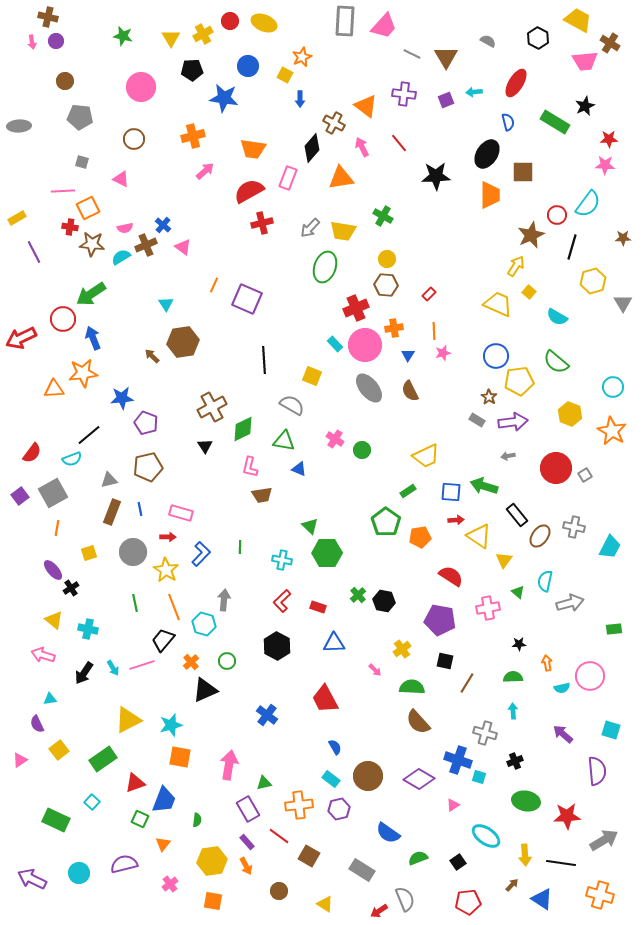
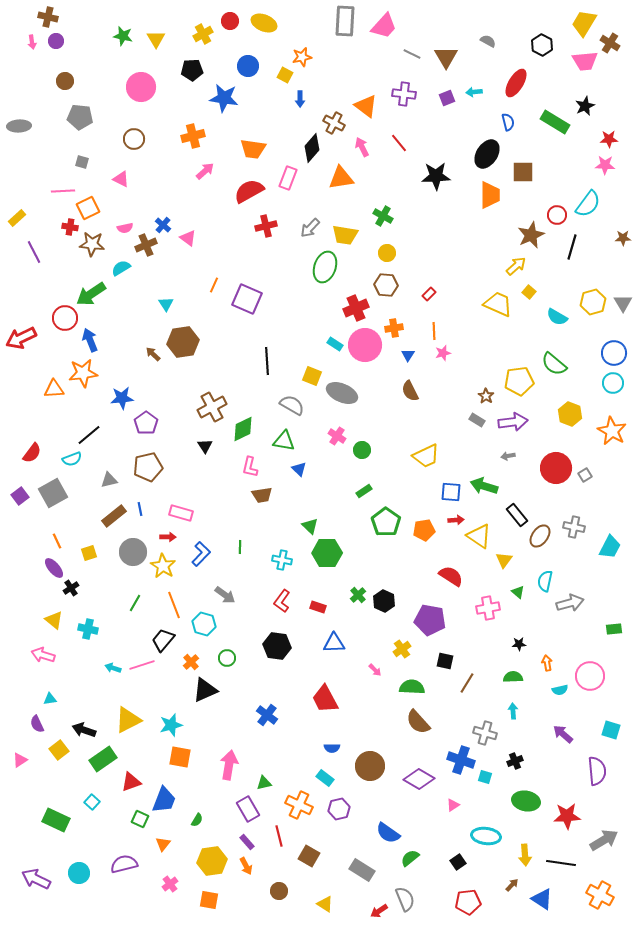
yellow trapezoid at (578, 20): moved 6 px right, 3 px down; rotated 88 degrees counterclockwise
yellow triangle at (171, 38): moved 15 px left, 1 px down
black hexagon at (538, 38): moved 4 px right, 7 px down
orange star at (302, 57): rotated 12 degrees clockwise
purple square at (446, 100): moved 1 px right, 2 px up
yellow rectangle at (17, 218): rotated 12 degrees counterclockwise
red cross at (262, 223): moved 4 px right, 3 px down
yellow trapezoid at (343, 231): moved 2 px right, 4 px down
pink triangle at (183, 247): moved 5 px right, 9 px up
cyan semicircle at (121, 257): moved 11 px down
yellow circle at (387, 259): moved 6 px up
yellow arrow at (516, 266): rotated 15 degrees clockwise
yellow hexagon at (593, 281): moved 21 px down
red circle at (63, 319): moved 2 px right, 1 px up
blue arrow at (93, 338): moved 3 px left, 2 px down
cyan rectangle at (335, 344): rotated 14 degrees counterclockwise
brown arrow at (152, 356): moved 1 px right, 2 px up
blue circle at (496, 356): moved 118 px right, 3 px up
black line at (264, 360): moved 3 px right, 1 px down
green semicircle at (556, 362): moved 2 px left, 2 px down
cyan circle at (613, 387): moved 4 px up
gray ellipse at (369, 388): moved 27 px left, 5 px down; rotated 28 degrees counterclockwise
brown star at (489, 397): moved 3 px left, 1 px up
purple pentagon at (146, 423): rotated 15 degrees clockwise
pink cross at (335, 439): moved 2 px right, 3 px up
blue triangle at (299, 469): rotated 21 degrees clockwise
green rectangle at (408, 491): moved 44 px left
brown rectangle at (112, 512): moved 2 px right, 4 px down; rotated 30 degrees clockwise
orange line at (57, 528): moved 13 px down; rotated 35 degrees counterclockwise
orange pentagon at (420, 537): moved 4 px right, 7 px up
purple ellipse at (53, 570): moved 1 px right, 2 px up
yellow star at (166, 570): moved 3 px left, 4 px up
gray arrow at (224, 600): moved 1 px right, 5 px up; rotated 120 degrees clockwise
red L-shape at (282, 601): rotated 10 degrees counterclockwise
black hexagon at (384, 601): rotated 15 degrees clockwise
green line at (135, 603): rotated 42 degrees clockwise
orange line at (174, 607): moved 2 px up
purple pentagon at (440, 620): moved 10 px left
black hexagon at (277, 646): rotated 20 degrees counterclockwise
green circle at (227, 661): moved 3 px up
cyan arrow at (113, 668): rotated 140 degrees clockwise
black arrow at (84, 673): moved 57 px down; rotated 75 degrees clockwise
cyan semicircle at (562, 688): moved 2 px left, 2 px down
blue semicircle at (335, 747): moved 3 px left, 1 px down; rotated 119 degrees clockwise
blue cross at (458, 760): moved 3 px right
brown circle at (368, 776): moved 2 px right, 10 px up
cyan square at (479, 777): moved 6 px right
cyan rectangle at (331, 779): moved 6 px left, 1 px up
red triangle at (135, 783): moved 4 px left, 1 px up
orange cross at (299, 805): rotated 32 degrees clockwise
green semicircle at (197, 820): rotated 24 degrees clockwise
red line at (279, 836): rotated 40 degrees clockwise
cyan ellipse at (486, 836): rotated 28 degrees counterclockwise
green semicircle at (418, 858): moved 8 px left; rotated 18 degrees counterclockwise
purple arrow at (32, 879): moved 4 px right
orange cross at (600, 895): rotated 12 degrees clockwise
orange square at (213, 901): moved 4 px left, 1 px up
